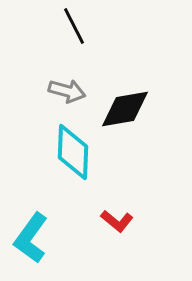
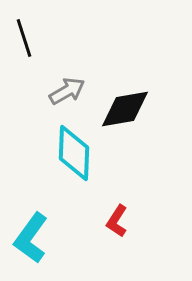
black line: moved 50 px left, 12 px down; rotated 9 degrees clockwise
gray arrow: rotated 45 degrees counterclockwise
cyan diamond: moved 1 px right, 1 px down
red L-shape: rotated 84 degrees clockwise
